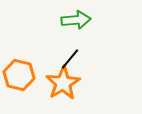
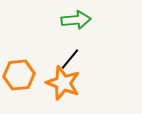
orange hexagon: rotated 20 degrees counterclockwise
orange star: rotated 20 degrees counterclockwise
